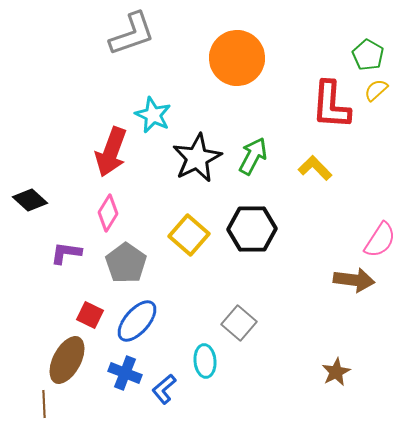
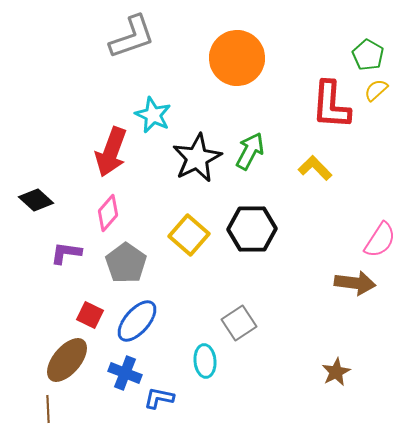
gray L-shape: moved 3 px down
green arrow: moved 3 px left, 5 px up
black diamond: moved 6 px right
pink diamond: rotated 9 degrees clockwise
brown arrow: moved 1 px right, 3 px down
gray square: rotated 16 degrees clockwise
brown ellipse: rotated 12 degrees clockwise
blue L-shape: moved 5 px left, 9 px down; rotated 52 degrees clockwise
brown line: moved 4 px right, 5 px down
